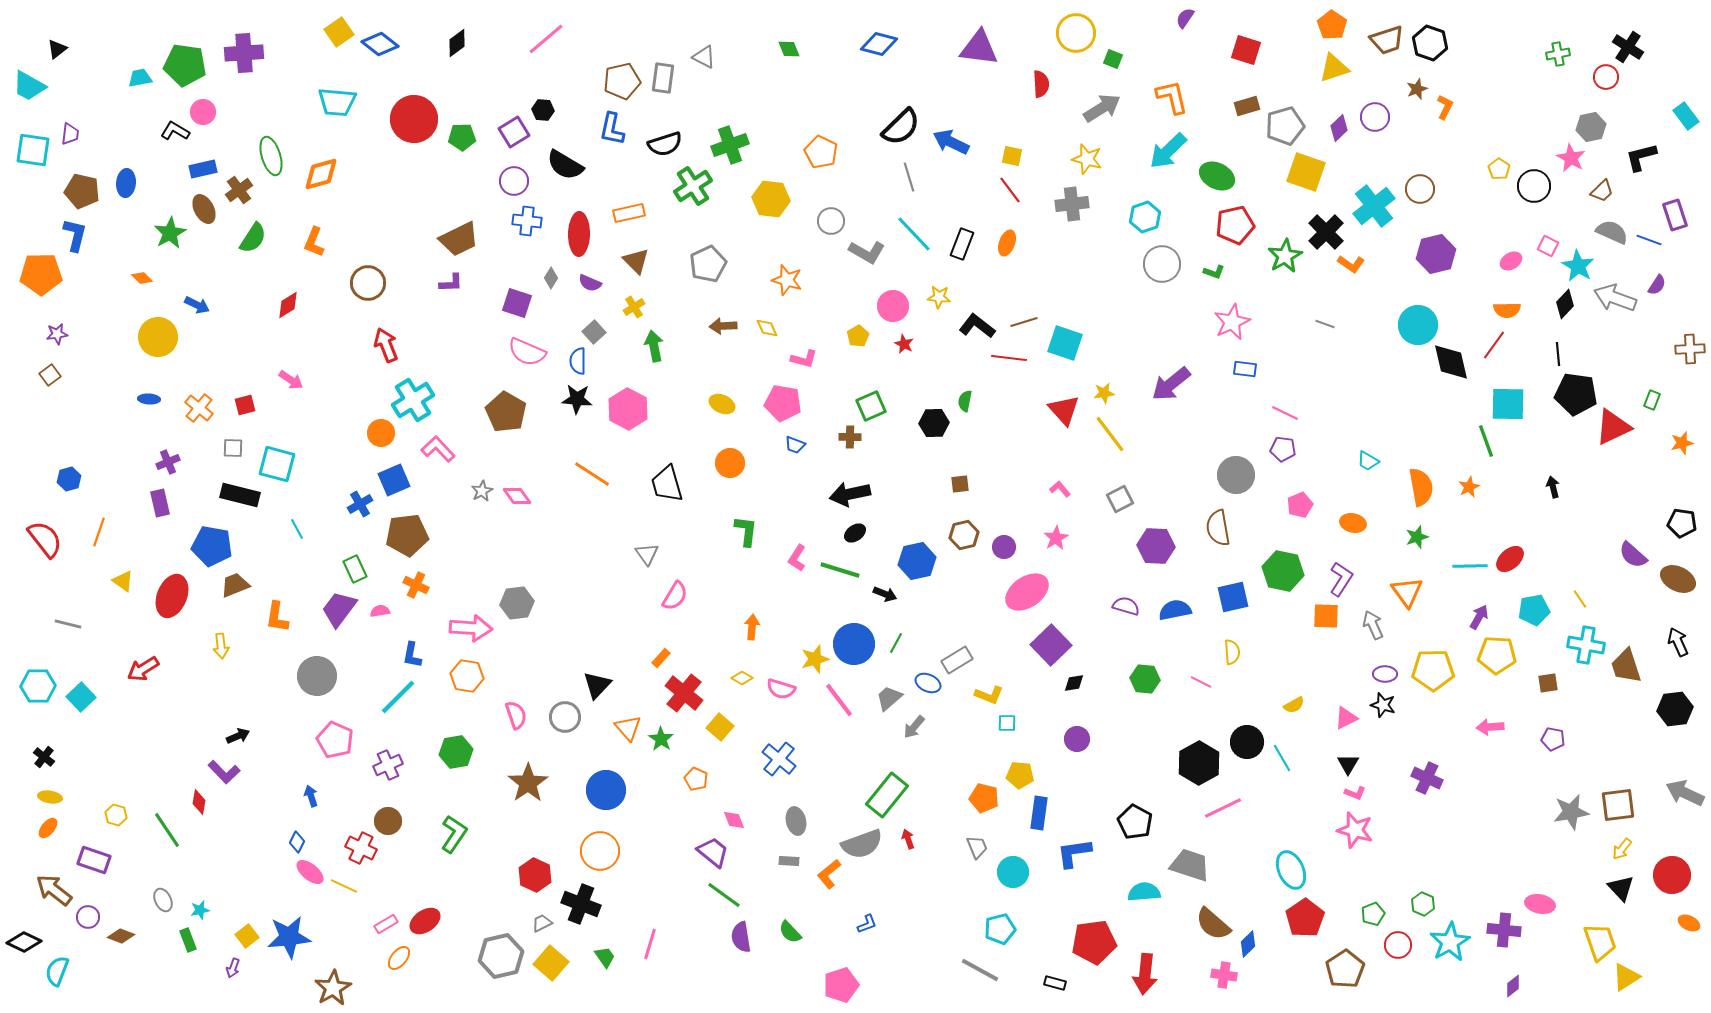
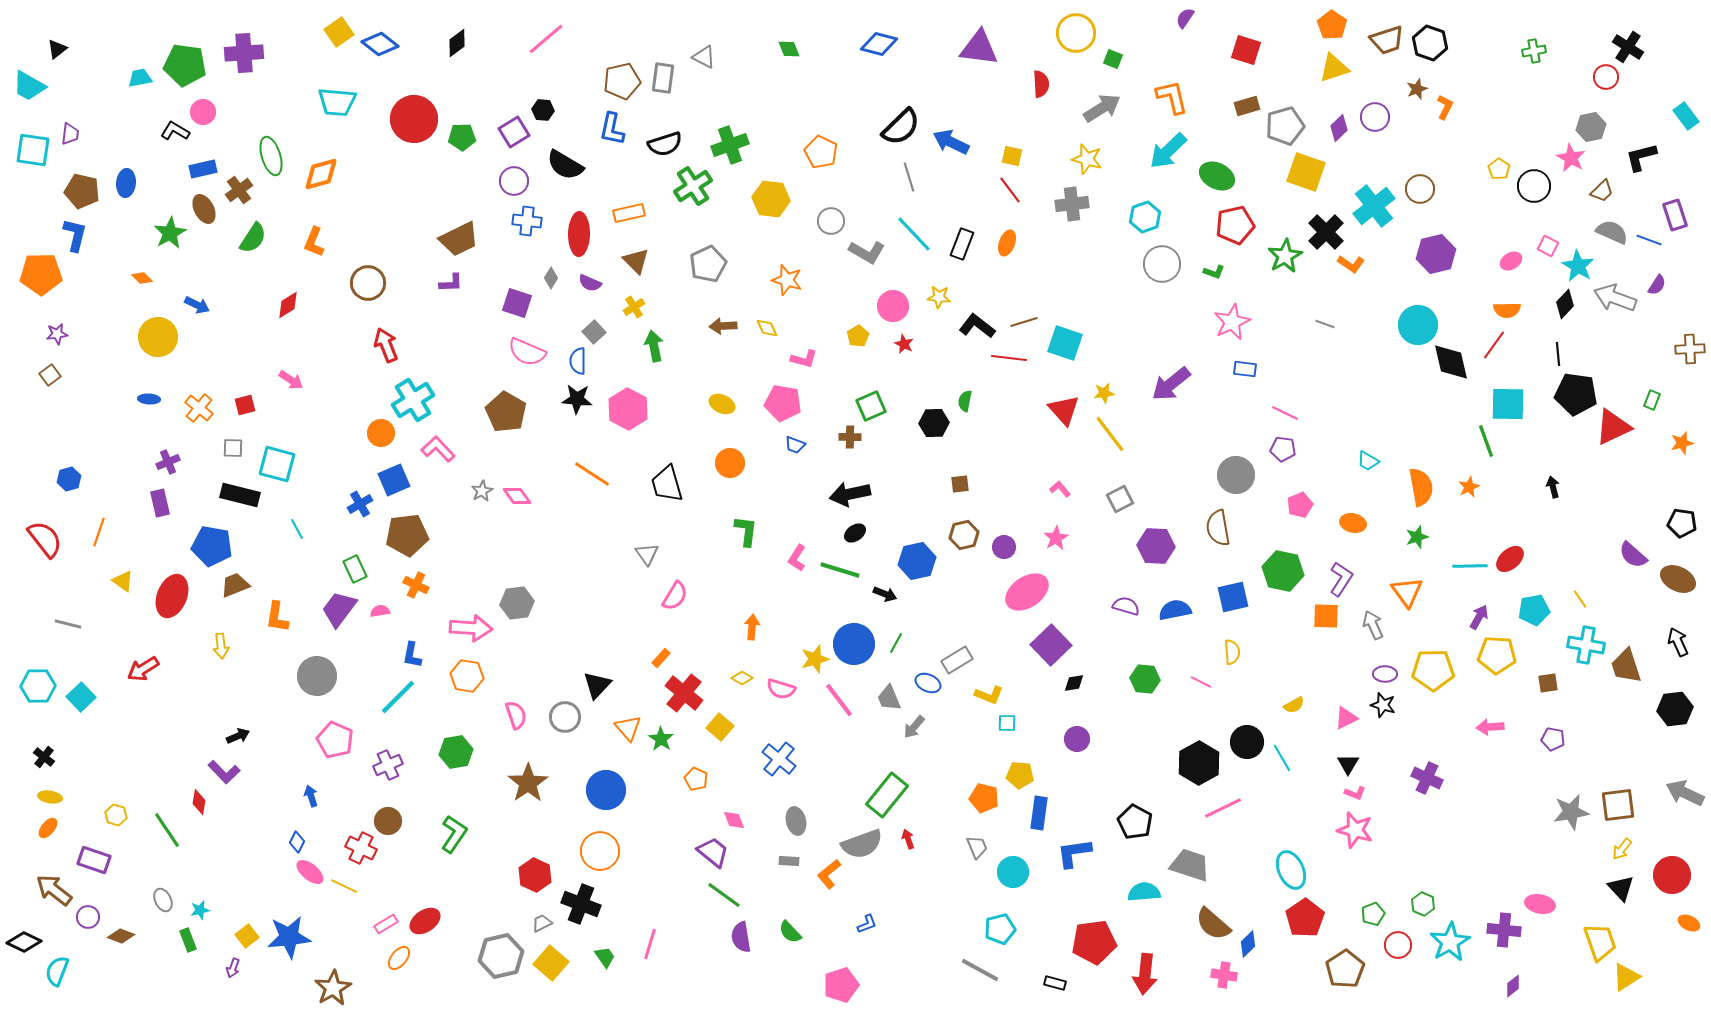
green cross at (1558, 54): moved 24 px left, 3 px up
gray trapezoid at (889, 698): rotated 72 degrees counterclockwise
